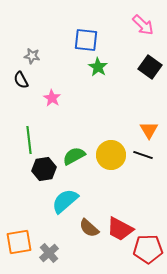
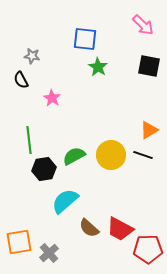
blue square: moved 1 px left, 1 px up
black square: moved 1 px left, 1 px up; rotated 25 degrees counterclockwise
orange triangle: rotated 30 degrees clockwise
